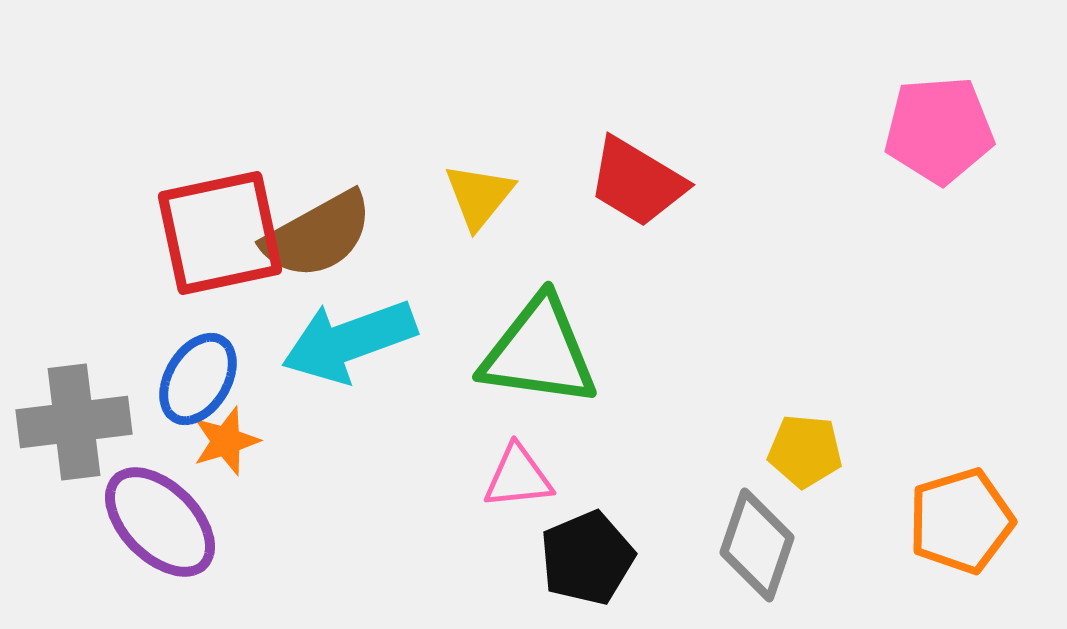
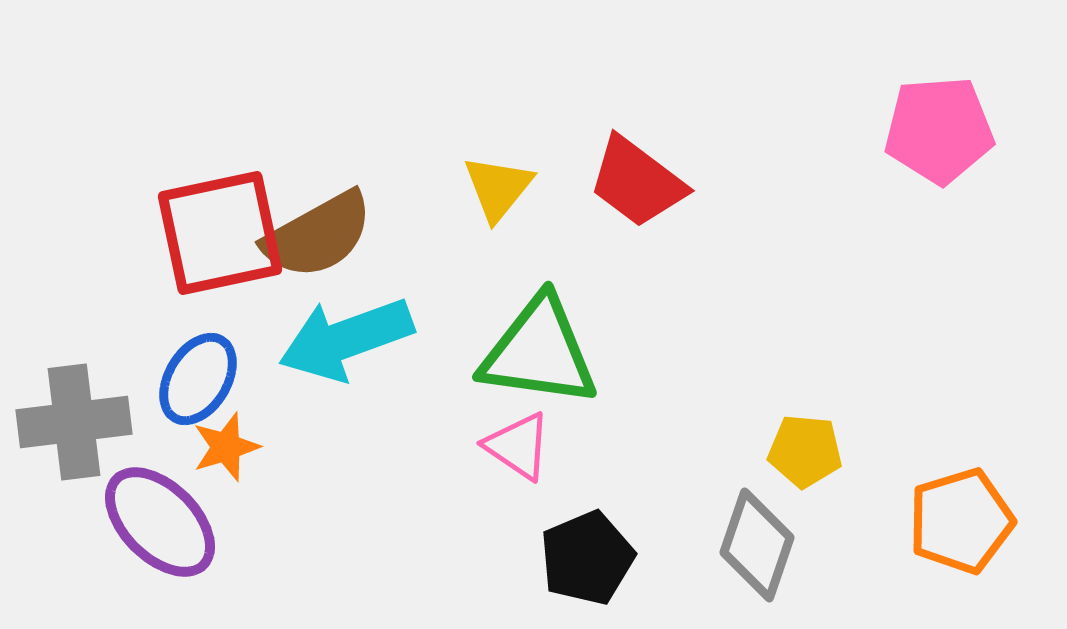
red trapezoid: rotated 6 degrees clockwise
yellow triangle: moved 19 px right, 8 px up
cyan arrow: moved 3 px left, 2 px up
orange star: moved 6 px down
pink triangle: moved 31 px up; rotated 40 degrees clockwise
